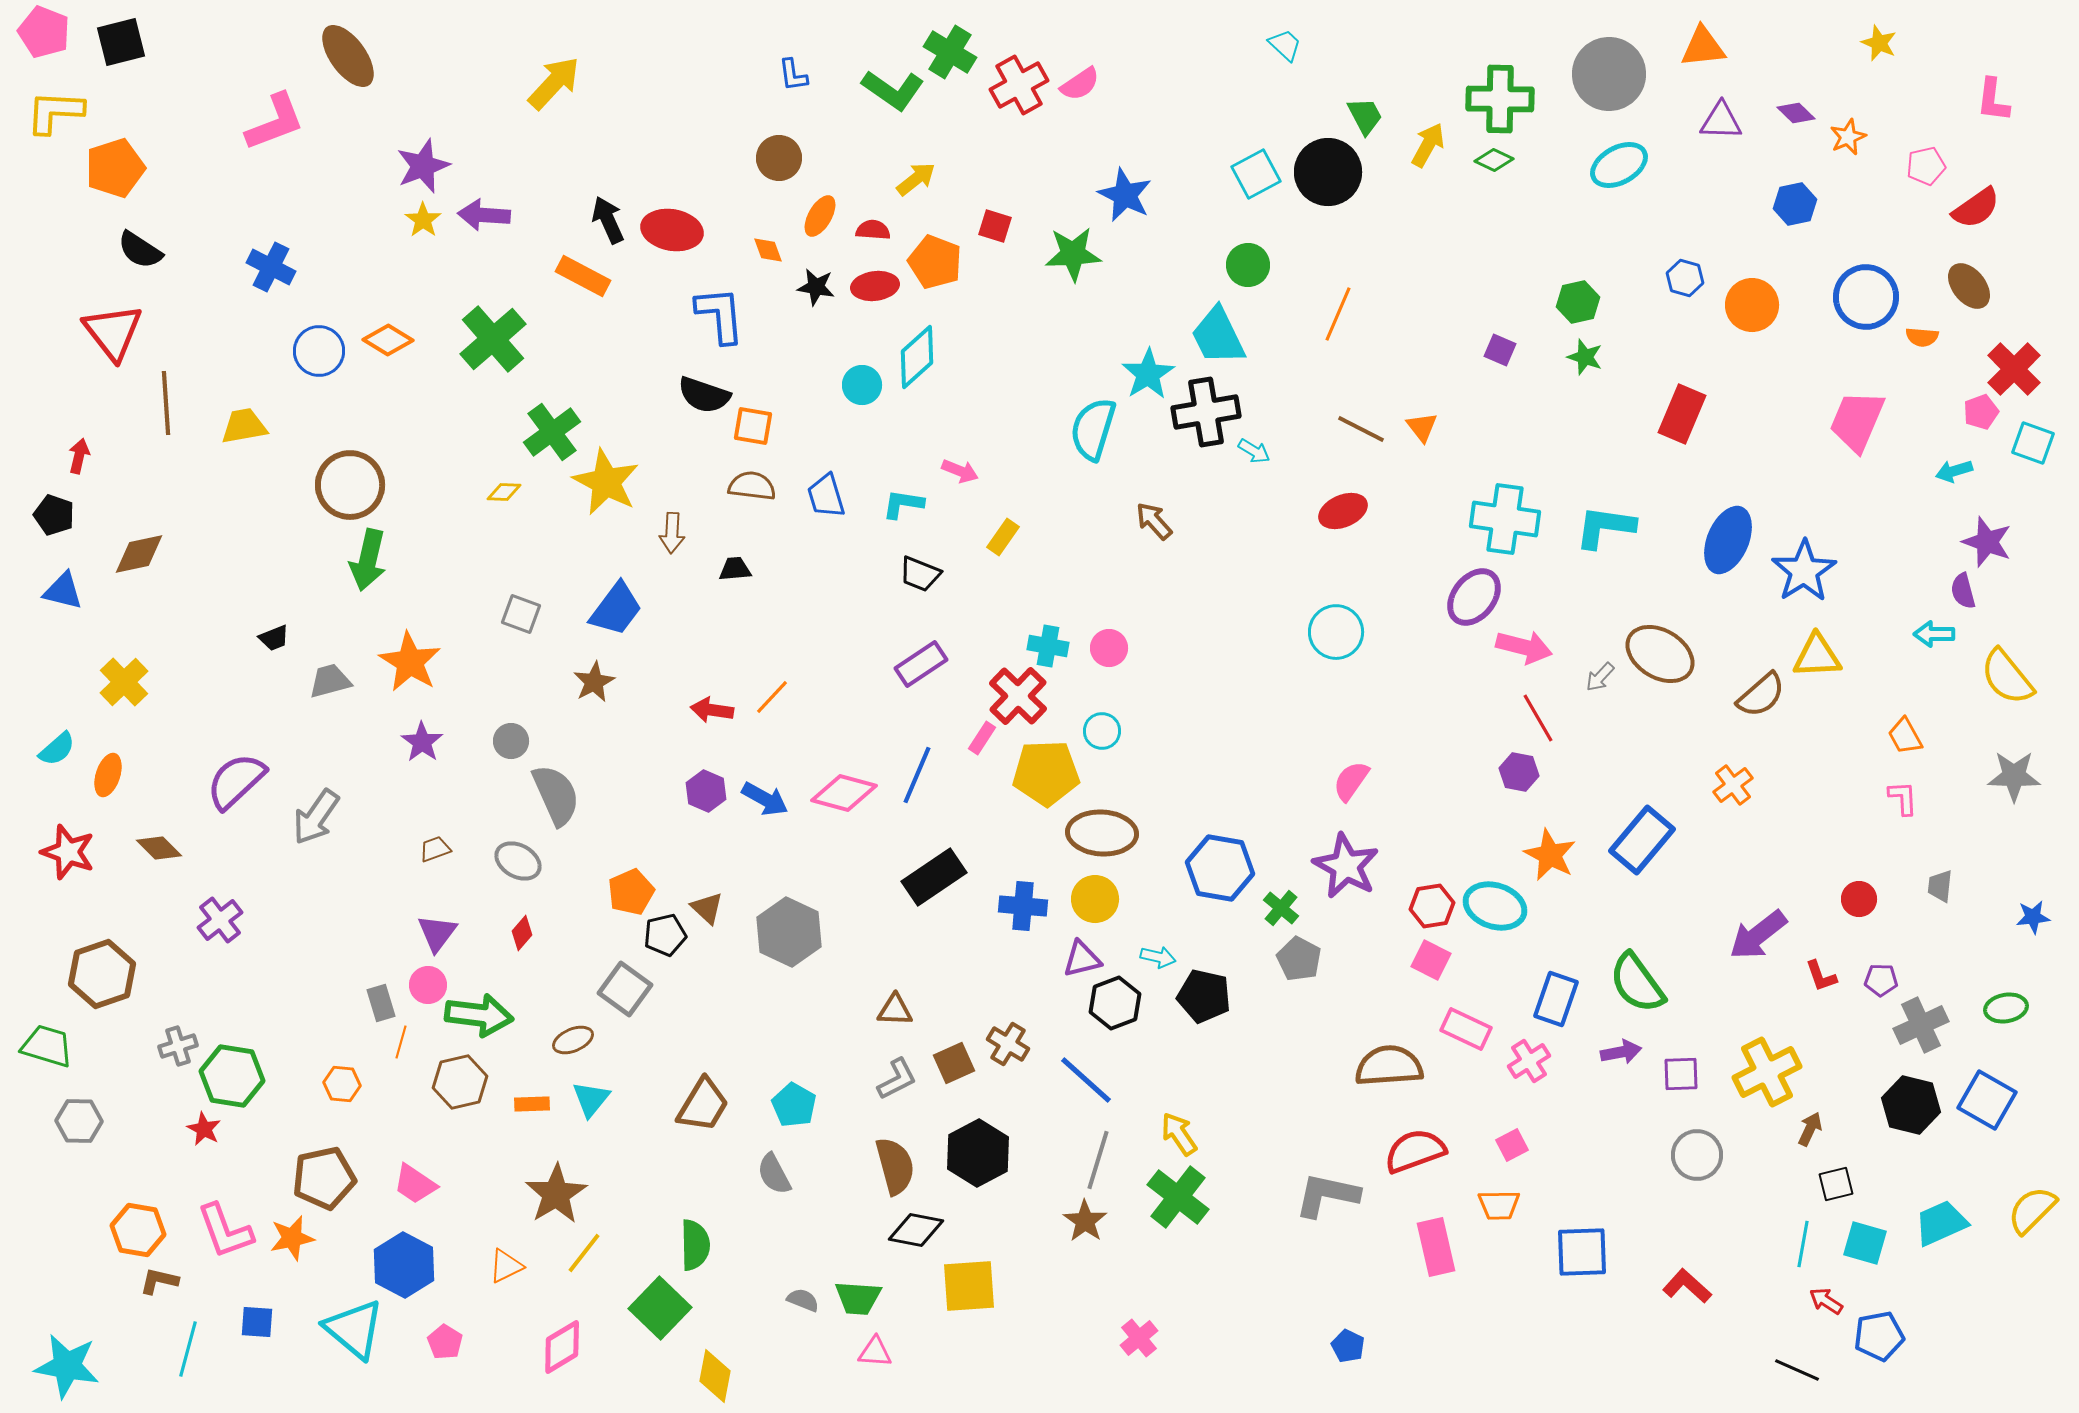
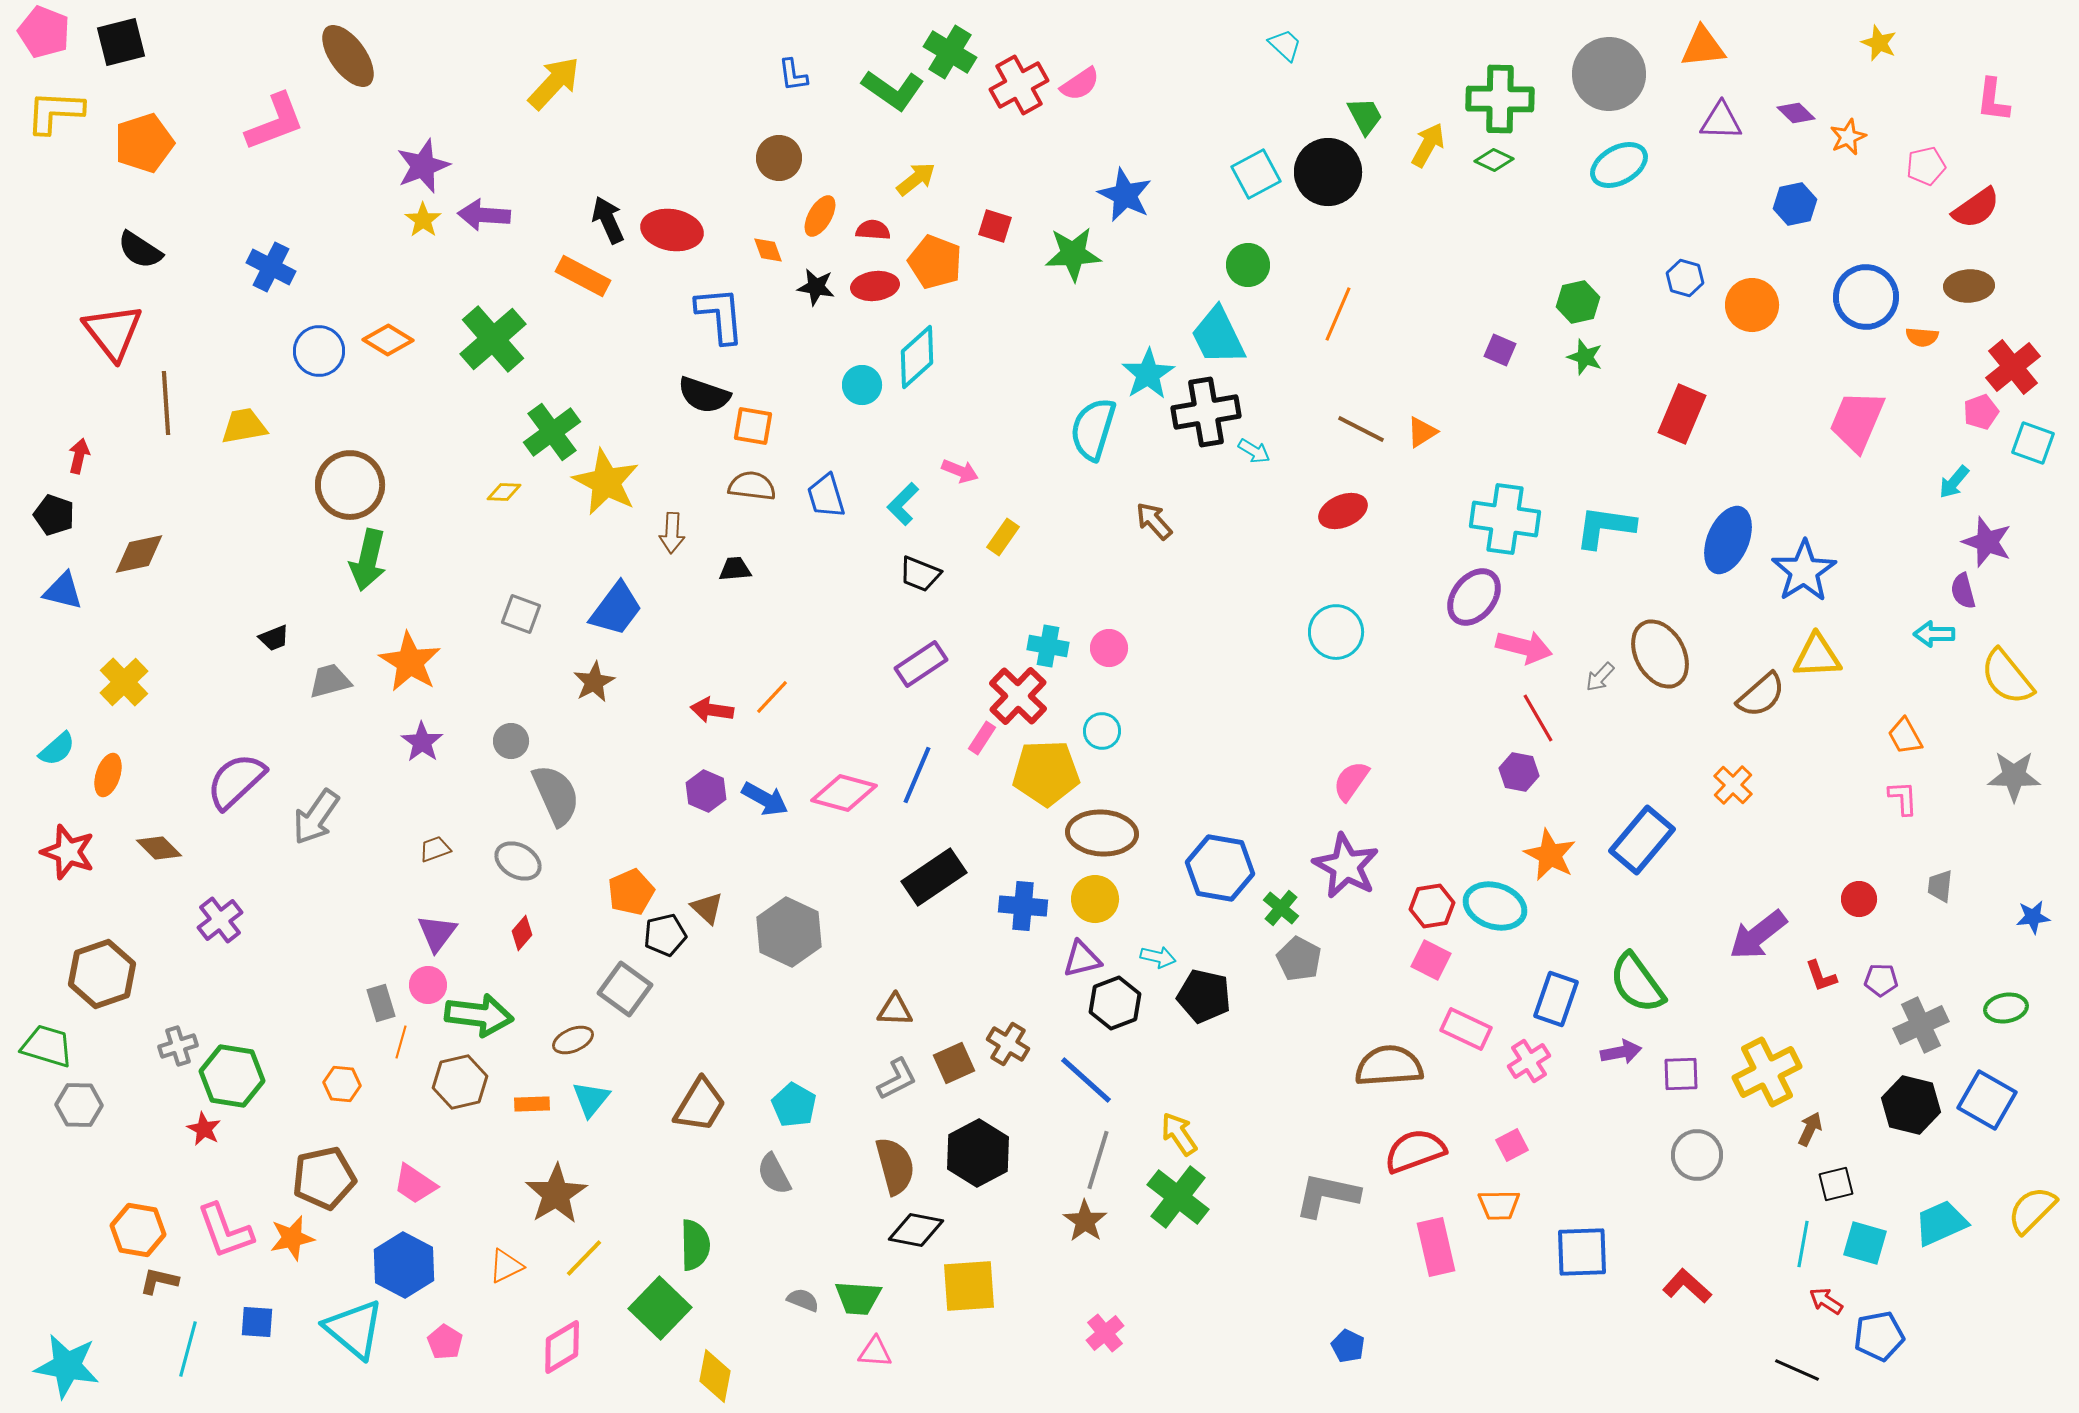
orange pentagon at (115, 168): moved 29 px right, 25 px up
brown ellipse at (1969, 286): rotated 54 degrees counterclockwise
red cross at (2014, 369): moved 1 px left, 2 px up; rotated 6 degrees clockwise
orange triangle at (1422, 427): moved 5 px down; rotated 36 degrees clockwise
cyan arrow at (1954, 471): moved 11 px down; rotated 33 degrees counterclockwise
cyan L-shape at (903, 504): rotated 54 degrees counterclockwise
brown ellipse at (1660, 654): rotated 30 degrees clockwise
orange cross at (1733, 785): rotated 9 degrees counterclockwise
brown trapezoid at (703, 1105): moved 3 px left
gray hexagon at (79, 1121): moved 16 px up
yellow line at (584, 1253): moved 5 px down; rotated 6 degrees clockwise
pink cross at (1139, 1338): moved 34 px left, 5 px up
